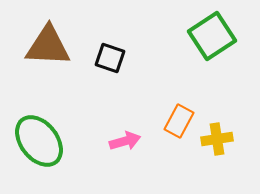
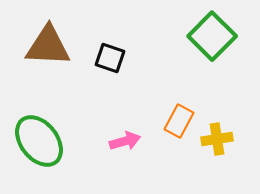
green square: rotated 12 degrees counterclockwise
